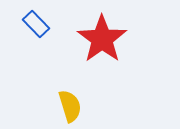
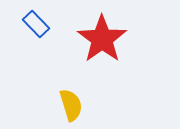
yellow semicircle: moved 1 px right, 1 px up
